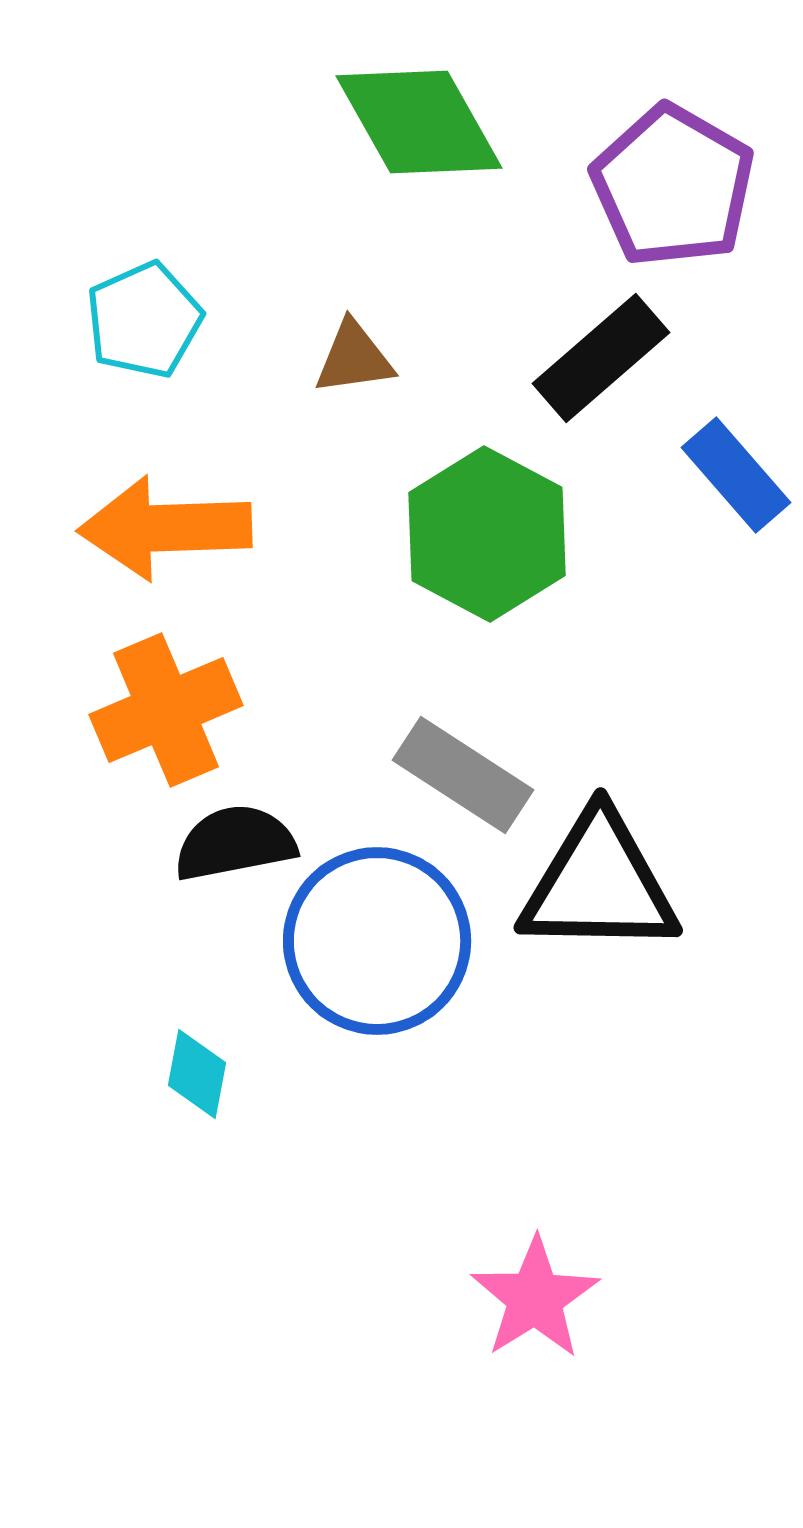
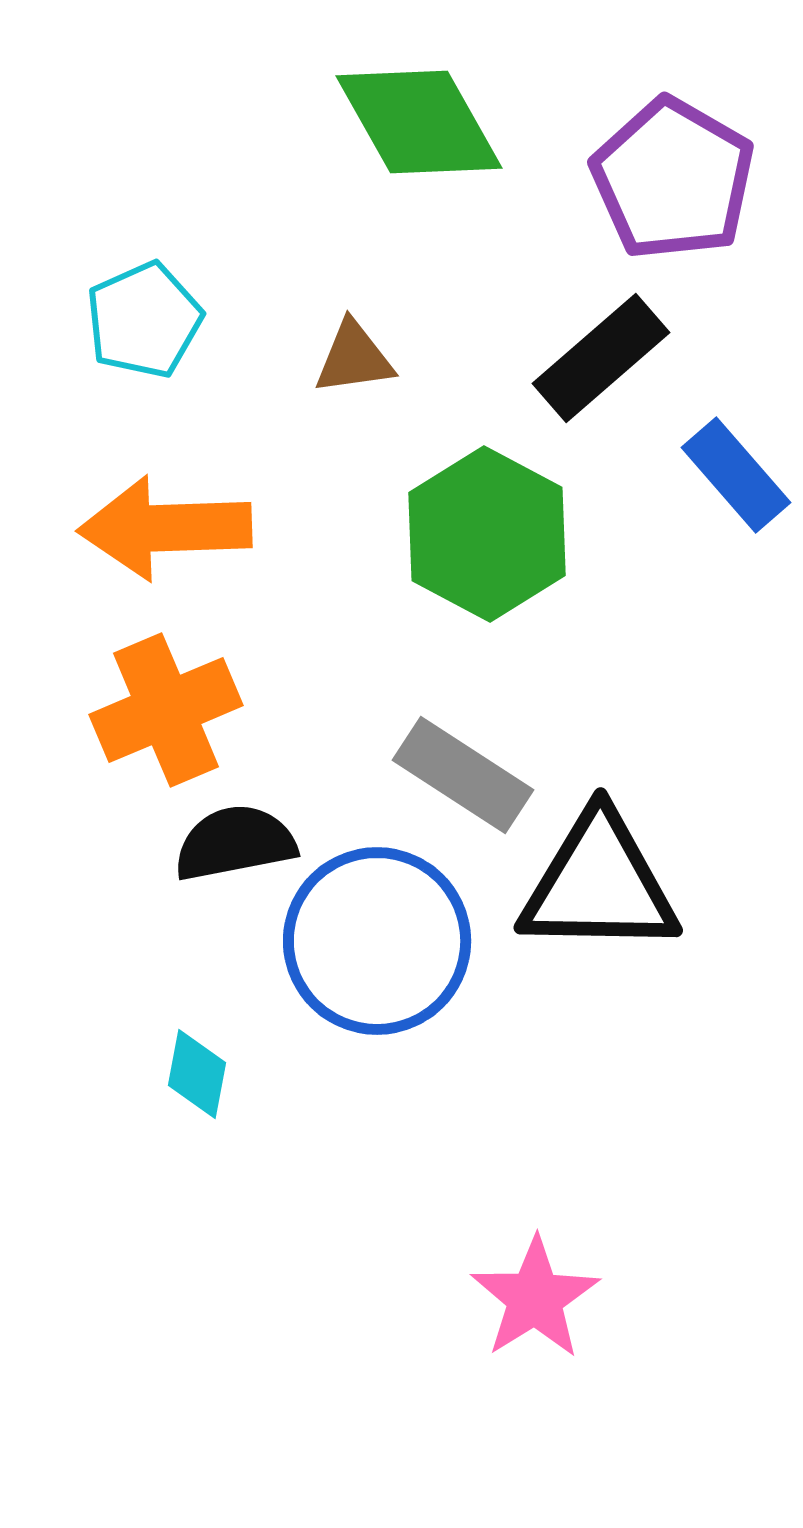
purple pentagon: moved 7 px up
